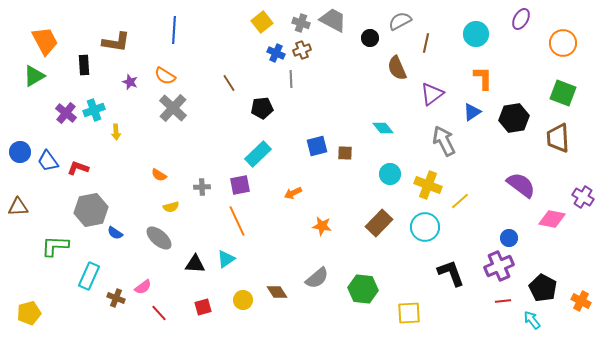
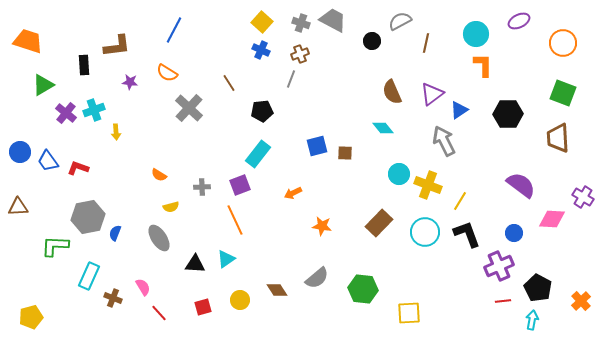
purple ellipse at (521, 19): moved 2 px left, 2 px down; rotated 35 degrees clockwise
yellow square at (262, 22): rotated 10 degrees counterclockwise
blue line at (174, 30): rotated 24 degrees clockwise
black circle at (370, 38): moved 2 px right, 3 px down
orange trapezoid at (45, 41): moved 17 px left; rotated 44 degrees counterclockwise
brown L-shape at (116, 42): moved 1 px right, 4 px down; rotated 16 degrees counterclockwise
brown cross at (302, 50): moved 2 px left, 4 px down
blue cross at (276, 53): moved 15 px left, 3 px up
brown semicircle at (397, 68): moved 5 px left, 24 px down
green triangle at (34, 76): moved 9 px right, 9 px down
orange semicircle at (165, 76): moved 2 px right, 3 px up
orange L-shape at (483, 78): moved 13 px up
gray line at (291, 79): rotated 24 degrees clockwise
purple star at (130, 82): rotated 14 degrees counterclockwise
gray cross at (173, 108): moved 16 px right
black pentagon at (262, 108): moved 3 px down
blue triangle at (472, 112): moved 13 px left, 2 px up
black hexagon at (514, 118): moved 6 px left, 4 px up; rotated 8 degrees clockwise
cyan rectangle at (258, 154): rotated 8 degrees counterclockwise
cyan circle at (390, 174): moved 9 px right
purple square at (240, 185): rotated 10 degrees counterclockwise
yellow line at (460, 201): rotated 18 degrees counterclockwise
gray hexagon at (91, 210): moved 3 px left, 7 px down
pink diamond at (552, 219): rotated 8 degrees counterclockwise
orange line at (237, 221): moved 2 px left, 1 px up
cyan circle at (425, 227): moved 5 px down
blue semicircle at (115, 233): rotated 77 degrees clockwise
gray ellipse at (159, 238): rotated 16 degrees clockwise
blue circle at (509, 238): moved 5 px right, 5 px up
black L-shape at (451, 273): moved 16 px right, 39 px up
pink semicircle at (143, 287): rotated 84 degrees counterclockwise
black pentagon at (543, 288): moved 5 px left
brown diamond at (277, 292): moved 2 px up
brown cross at (116, 298): moved 3 px left
yellow circle at (243, 300): moved 3 px left
orange cross at (581, 301): rotated 18 degrees clockwise
yellow pentagon at (29, 313): moved 2 px right, 4 px down
cyan arrow at (532, 320): rotated 48 degrees clockwise
